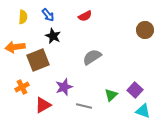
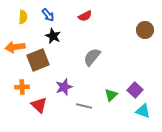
gray semicircle: rotated 18 degrees counterclockwise
orange cross: rotated 24 degrees clockwise
red triangle: moved 4 px left; rotated 48 degrees counterclockwise
